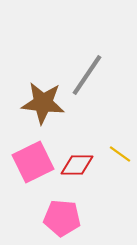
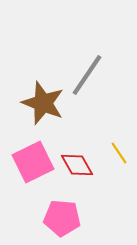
brown star: rotated 15 degrees clockwise
yellow line: moved 1 px left, 1 px up; rotated 20 degrees clockwise
red diamond: rotated 60 degrees clockwise
